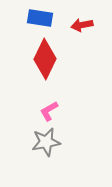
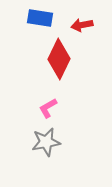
red diamond: moved 14 px right
pink L-shape: moved 1 px left, 3 px up
